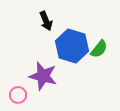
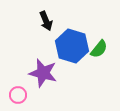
purple star: moved 3 px up
